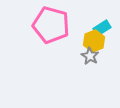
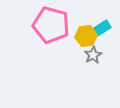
yellow hexagon: moved 8 px left, 5 px up; rotated 15 degrees clockwise
gray star: moved 3 px right, 1 px up; rotated 12 degrees clockwise
